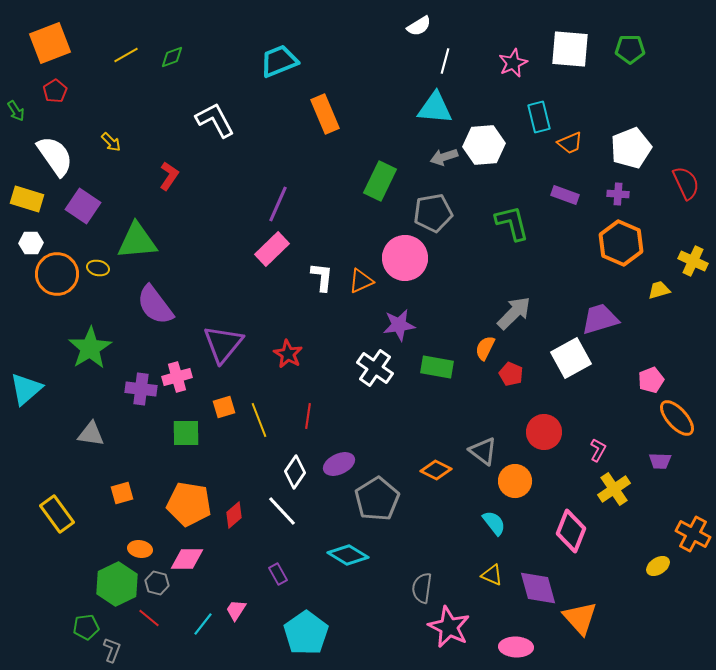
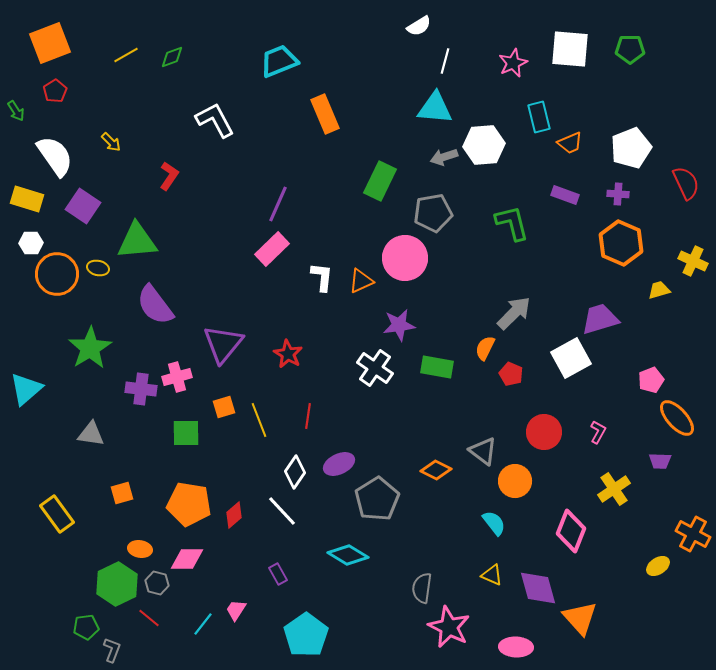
pink L-shape at (598, 450): moved 18 px up
cyan pentagon at (306, 633): moved 2 px down
